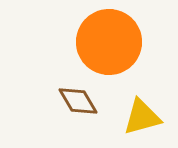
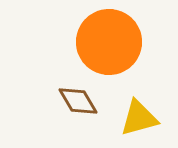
yellow triangle: moved 3 px left, 1 px down
